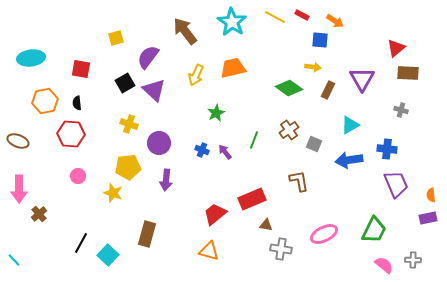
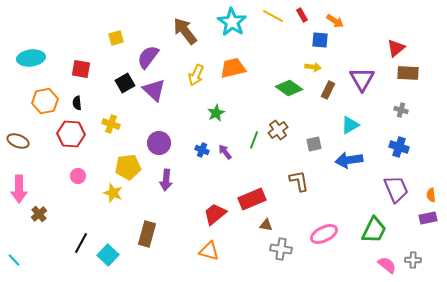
red rectangle at (302, 15): rotated 32 degrees clockwise
yellow line at (275, 17): moved 2 px left, 1 px up
yellow cross at (129, 124): moved 18 px left
brown cross at (289, 130): moved 11 px left
gray square at (314, 144): rotated 35 degrees counterclockwise
blue cross at (387, 149): moved 12 px right, 2 px up; rotated 12 degrees clockwise
purple trapezoid at (396, 184): moved 5 px down
pink semicircle at (384, 265): moved 3 px right
